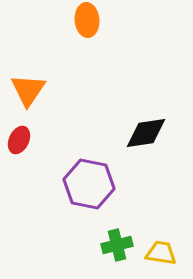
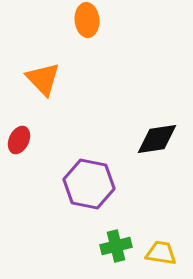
orange triangle: moved 15 px right, 11 px up; rotated 18 degrees counterclockwise
black diamond: moved 11 px right, 6 px down
green cross: moved 1 px left, 1 px down
